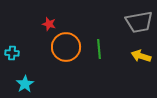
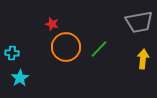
red star: moved 3 px right
green line: rotated 48 degrees clockwise
yellow arrow: moved 2 px right, 3 px down; rotated 78 degrees clockwise
cyan star: moved 5 px left, 6 px up
